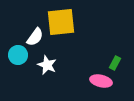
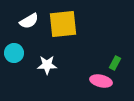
yellow square: moved 2 px right, 2 px down
white semicircle: moved 6 px left, 16 px up; rotated 24 degrees clockwise
cyan circle: moved 4 px left, 2 px up
white star: rotated 24 degrees counterclockwise
